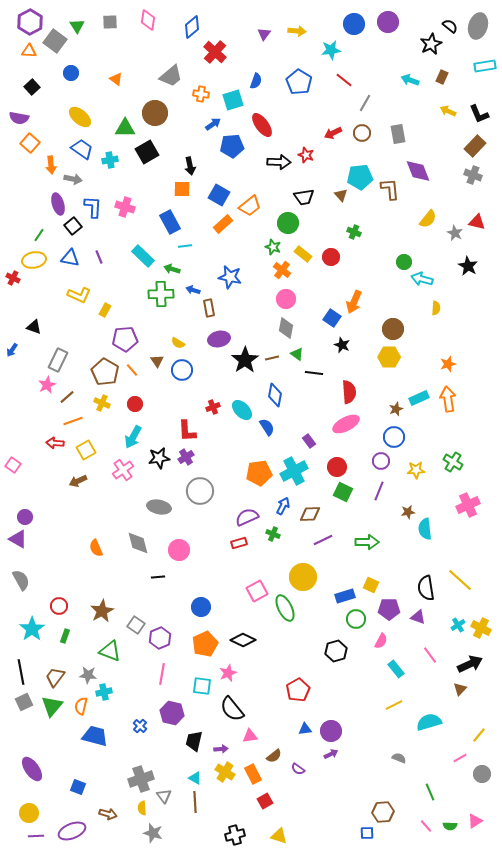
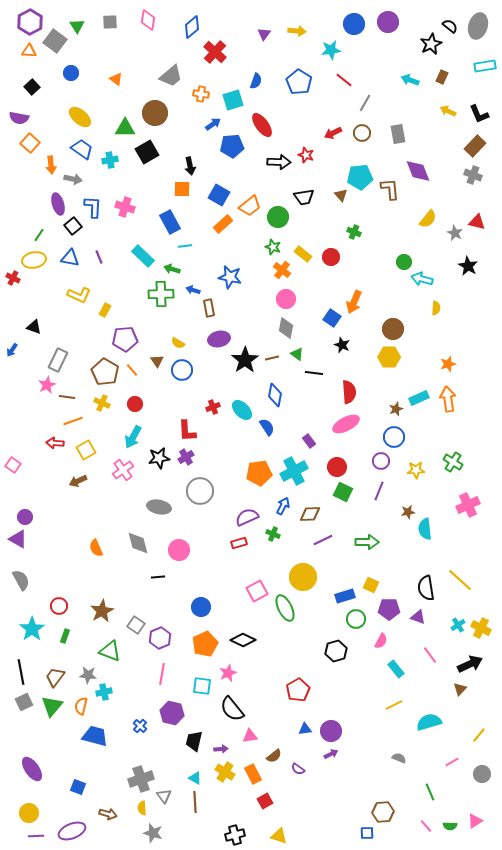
green circle at (288, 223): moved 10 px left, 6 px up
brown line at (67, 397): rotated 49 degrees clockwise
pink line at (460, 758): moved 8 px left, 4 px down
